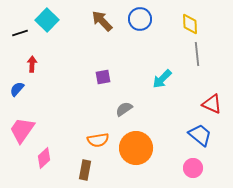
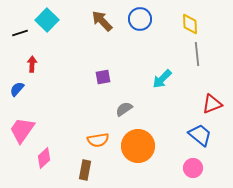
red triangle: rotated 45 degrees counterclockwise
orange circle: moved 2 px right, 2 px up
